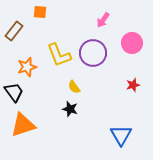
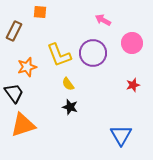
pink arrow: rotated 84 degrees clockwise
brown rectangle: rotated 12 degrees counterclockwise
yellow semicircle: moved 6 px left, 3 px up
black trapezoid: moved 1 px down
black star: moved 2 px up
